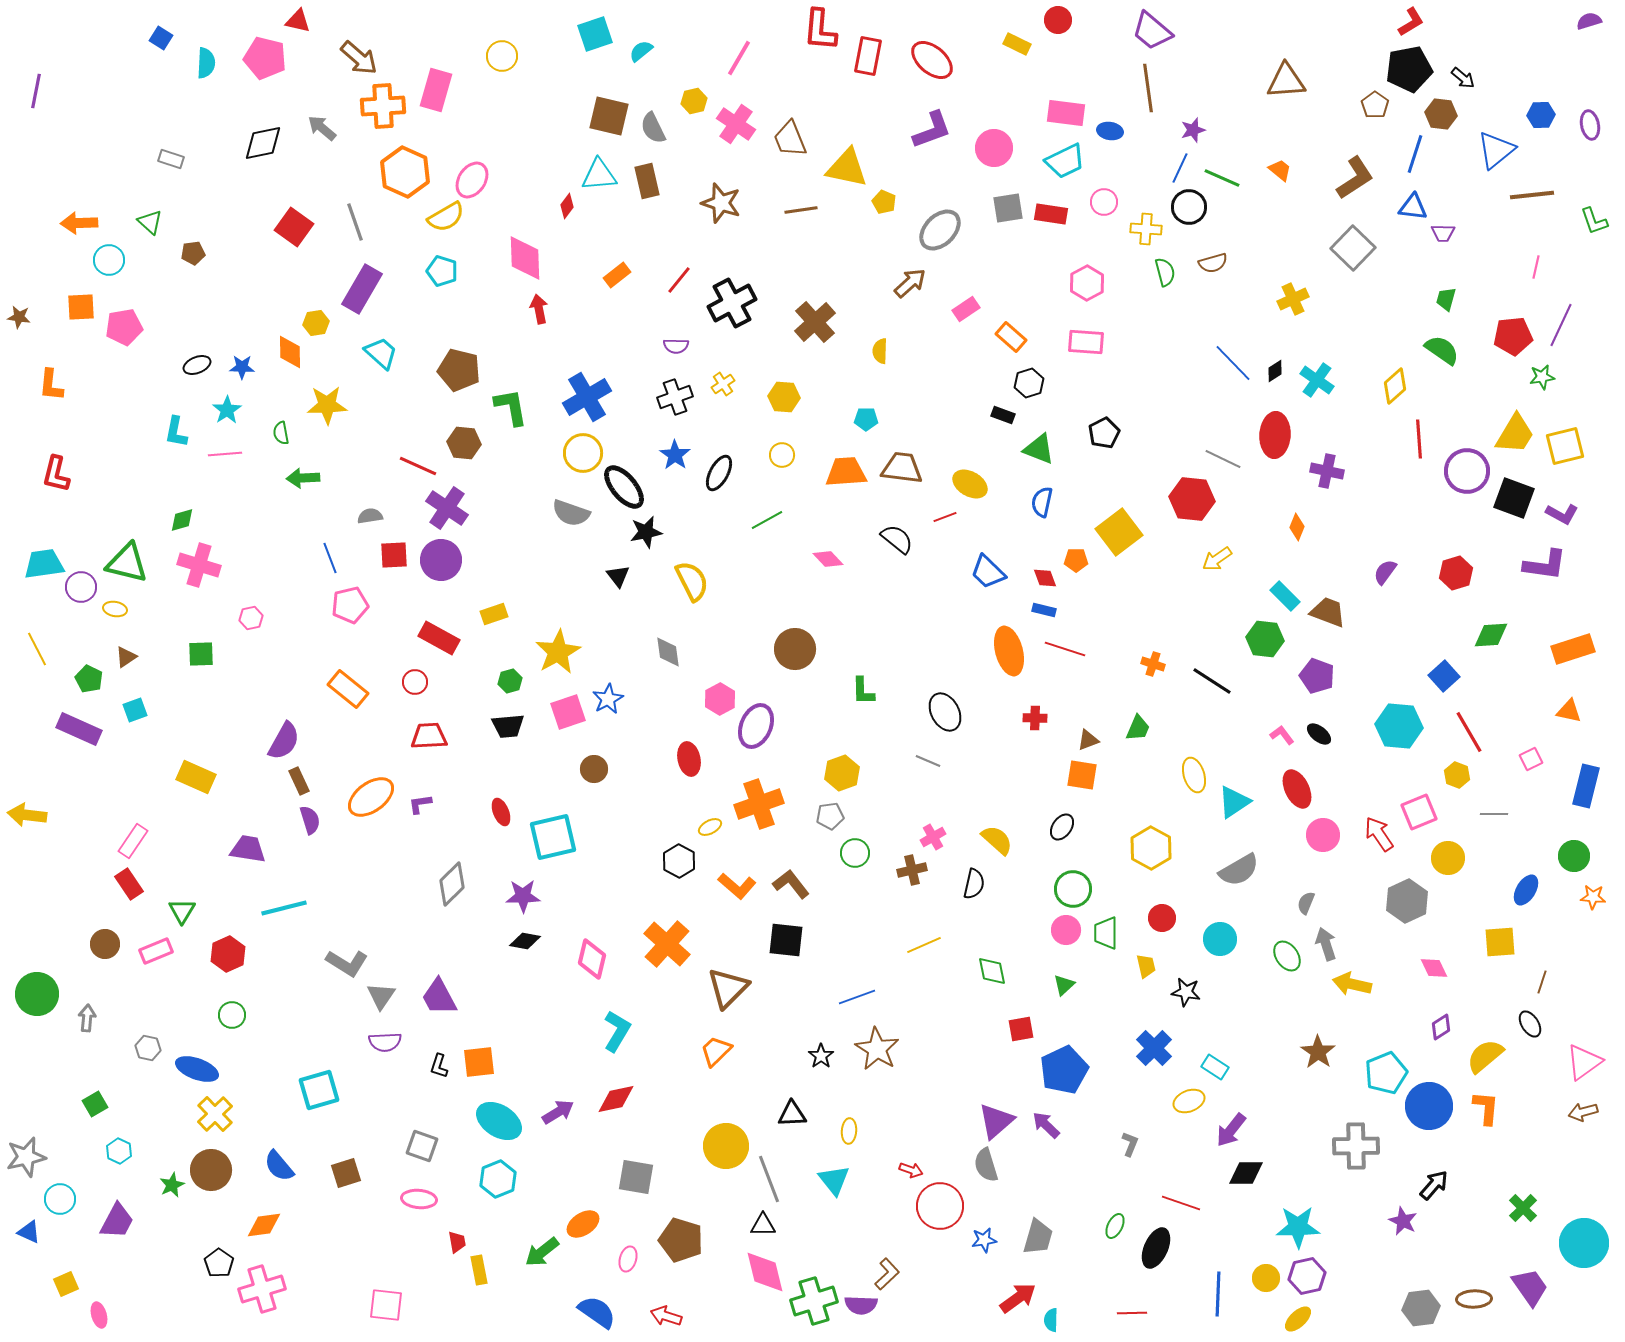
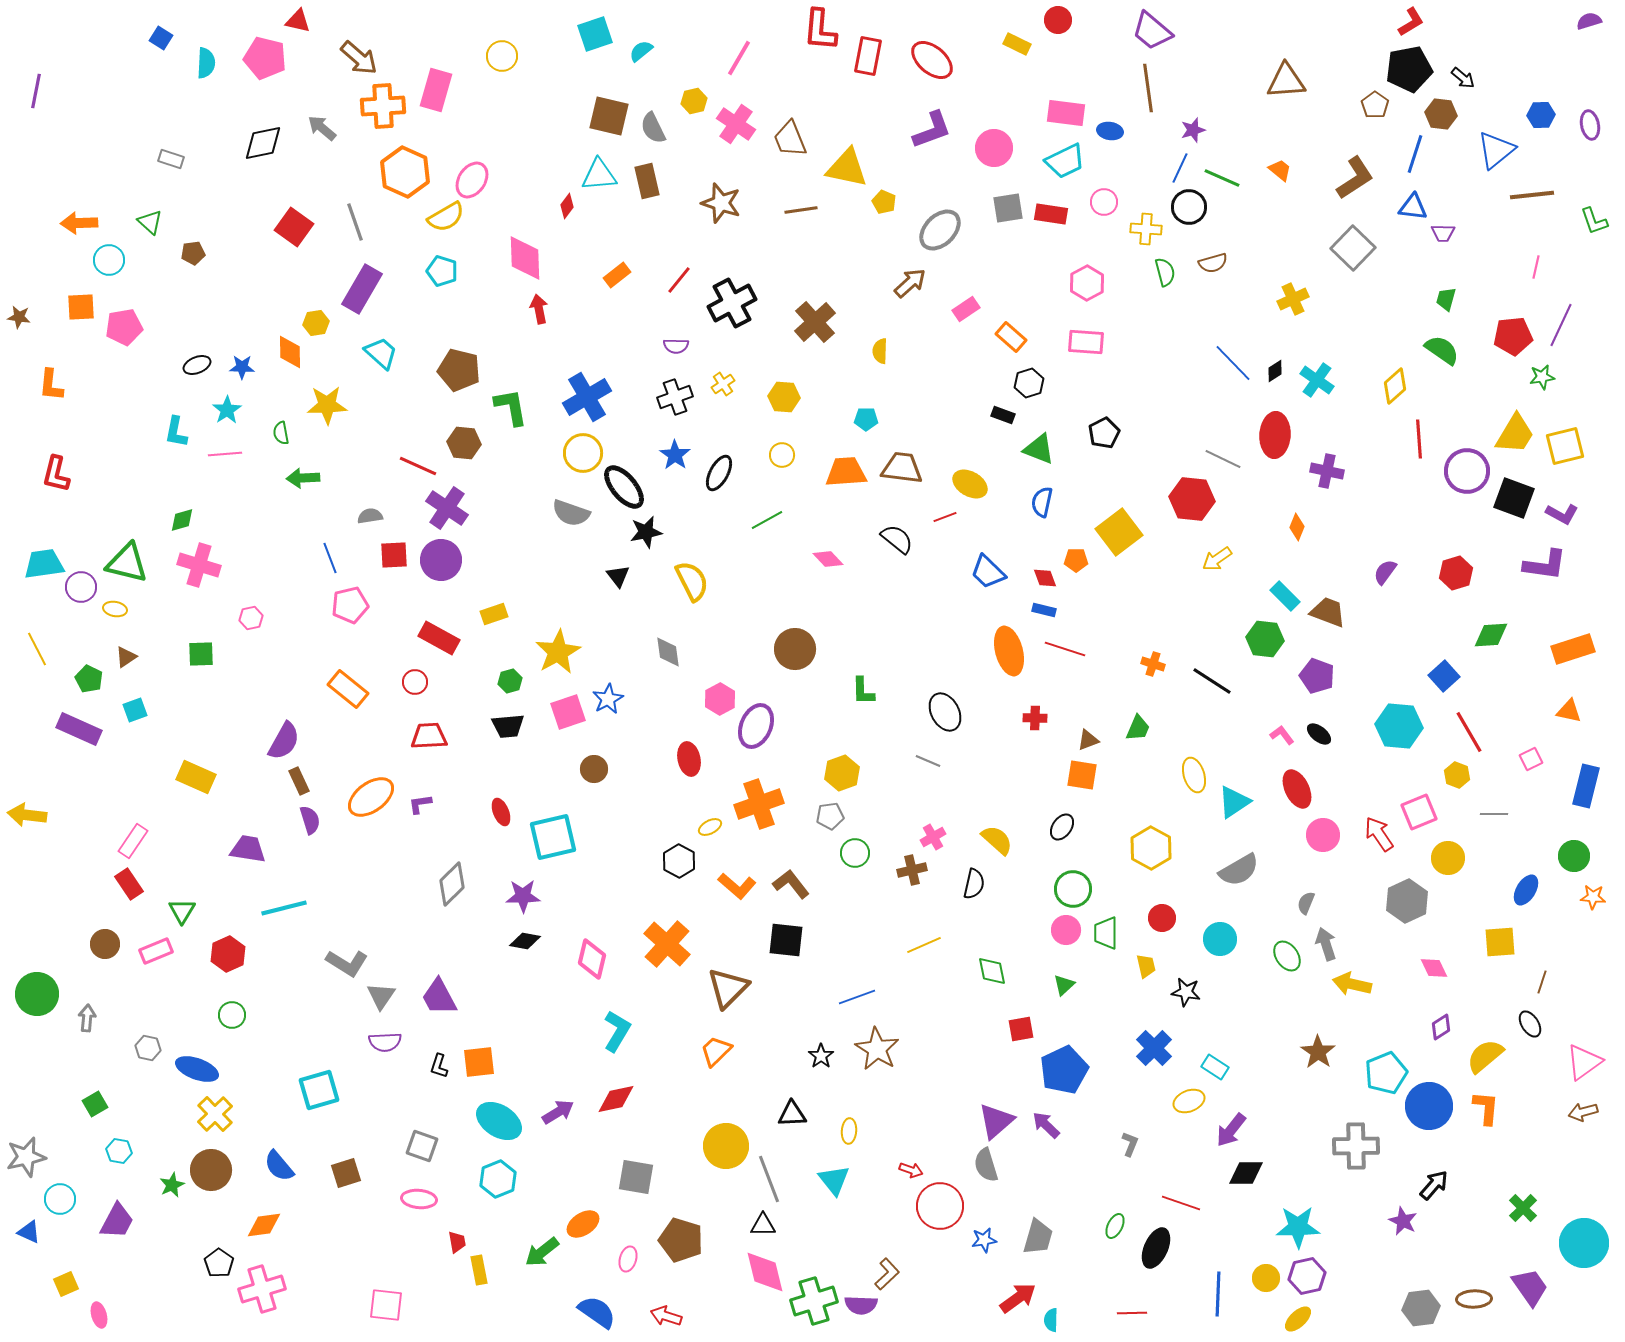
cyan hexagon at (119, 1151): rotated 15 degrees counterclockwise
